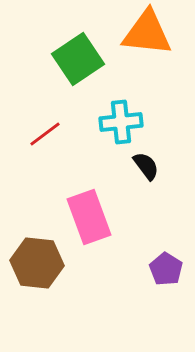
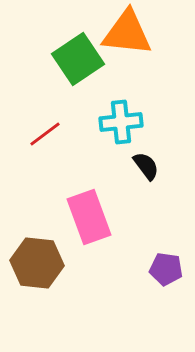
orange triangle: moved 20 px left
purple pentagon: rotated 24 degrees counterclockwise
